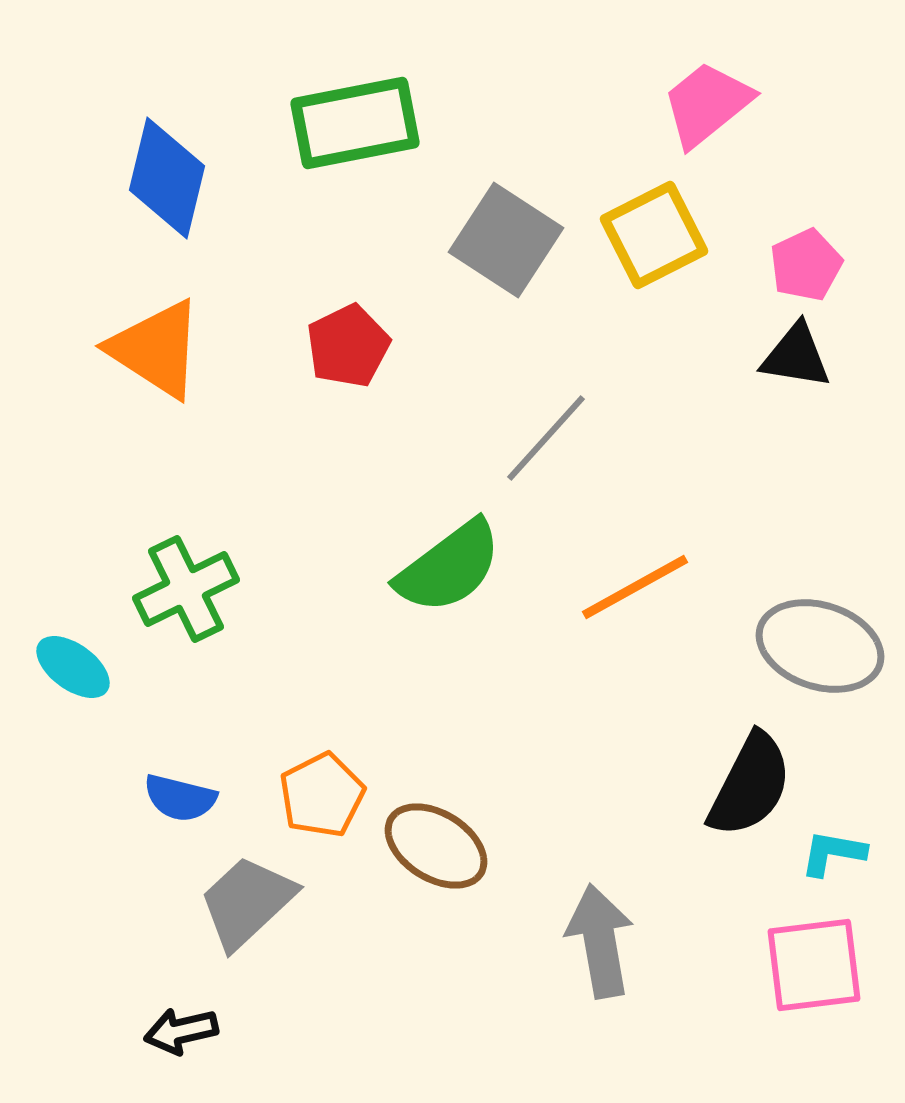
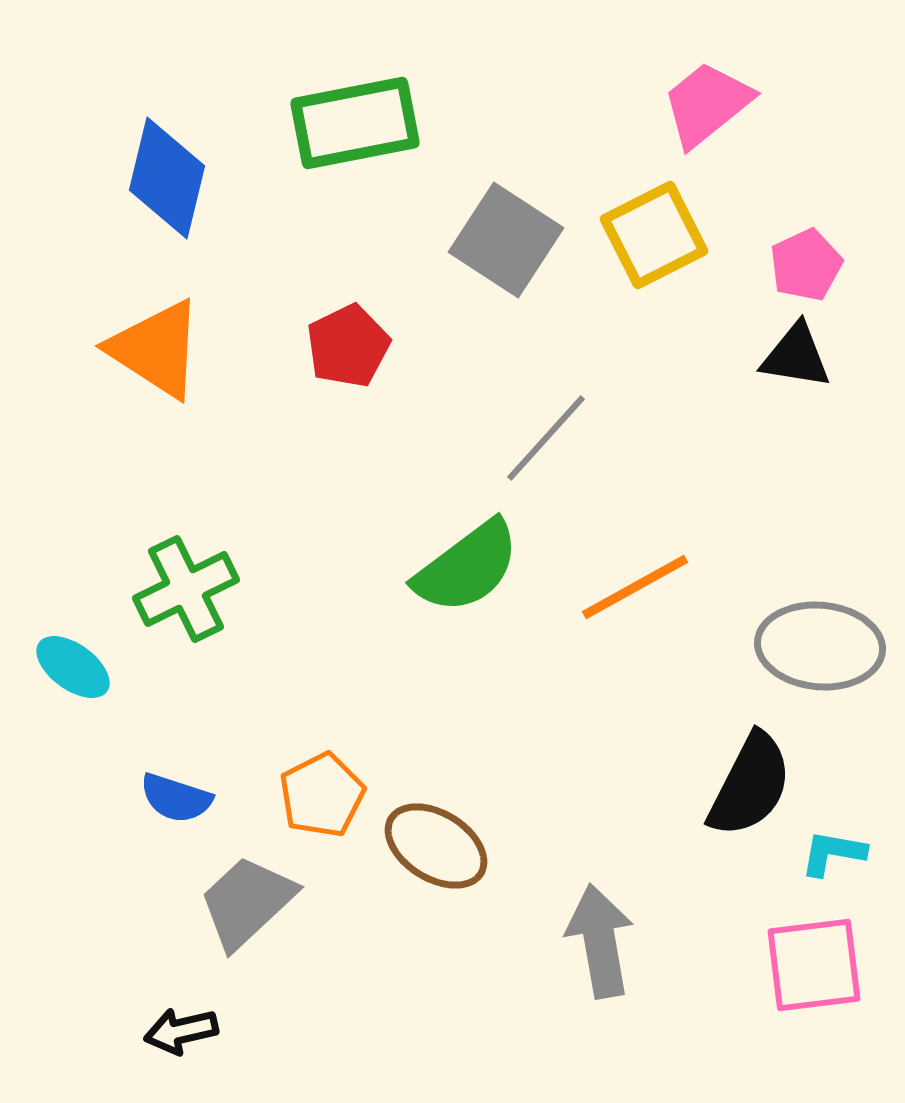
green semicircle: moved 18 px right
gray ellipse: rotated 13 degrees counterclockwise
blue semicircle: moved 4 px left; rotated 4 degrees clockwise
